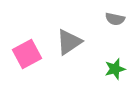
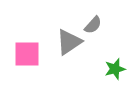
gray semicircle: moved 22 px left, 6 px down; rotated 60 degrees counterclockwise
pink square: rotated 28 degrees clockwise
